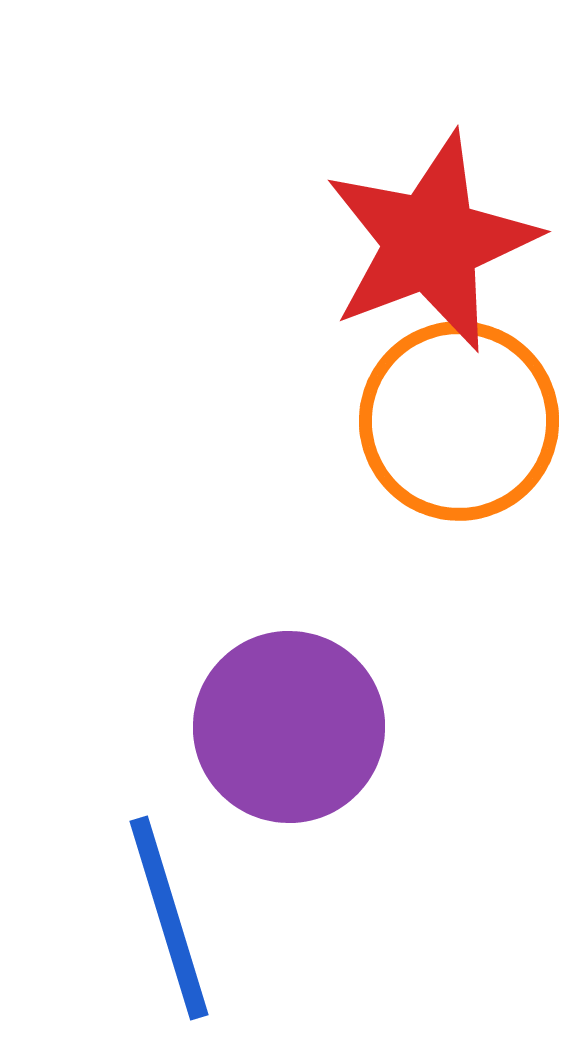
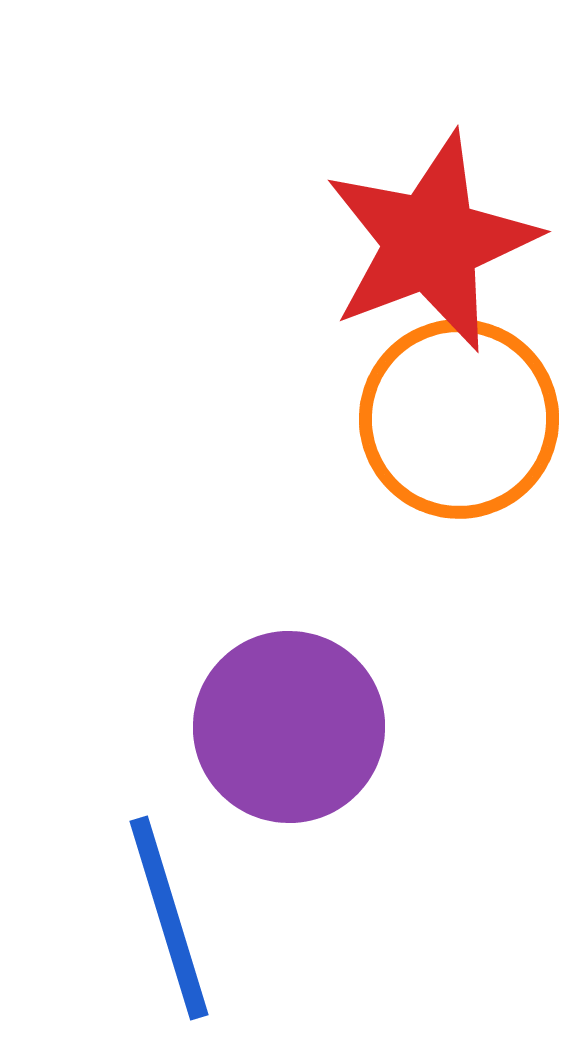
orange circle: moved 2 px up
